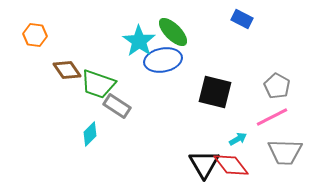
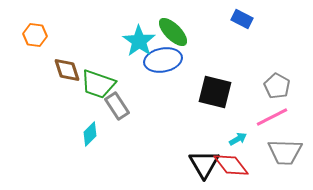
brown diamond: rotated 16 degrees clockwise
gray rectangle: rotated 24 degrees clockwise
